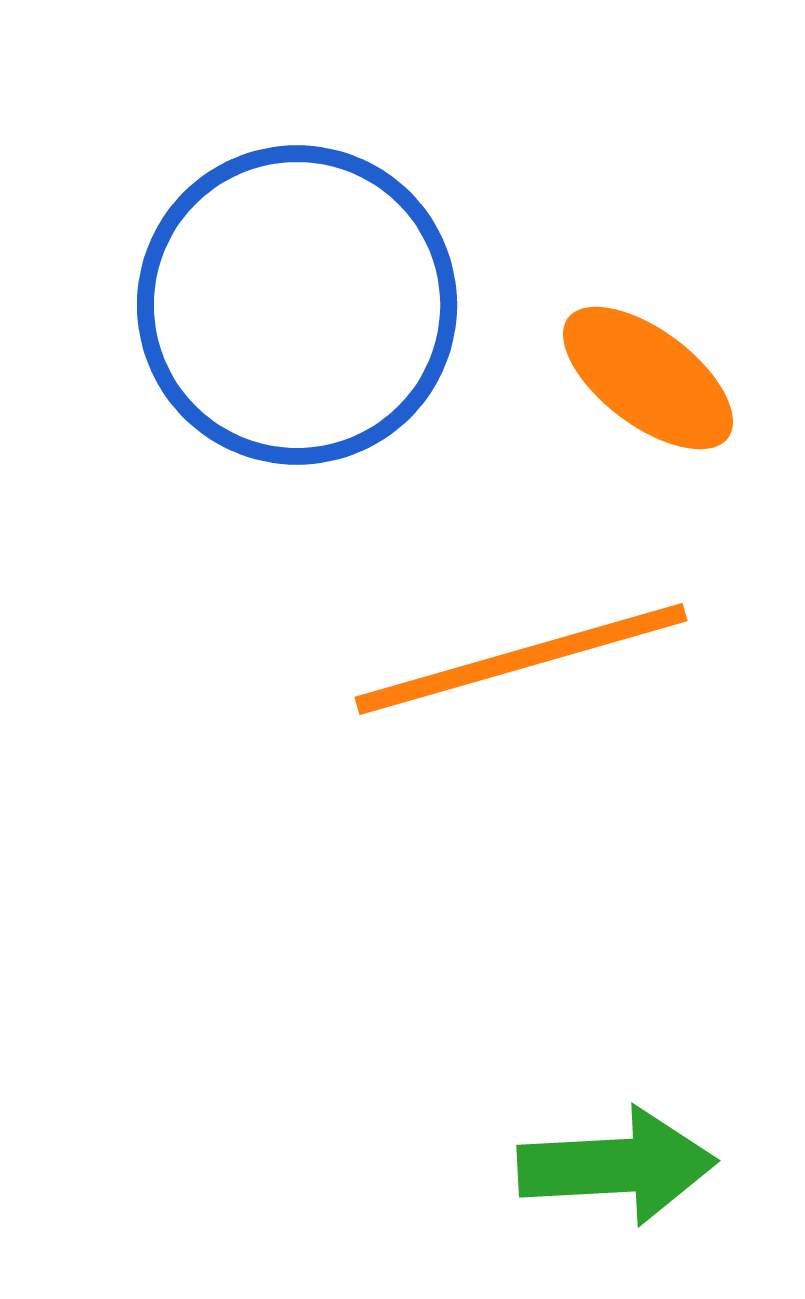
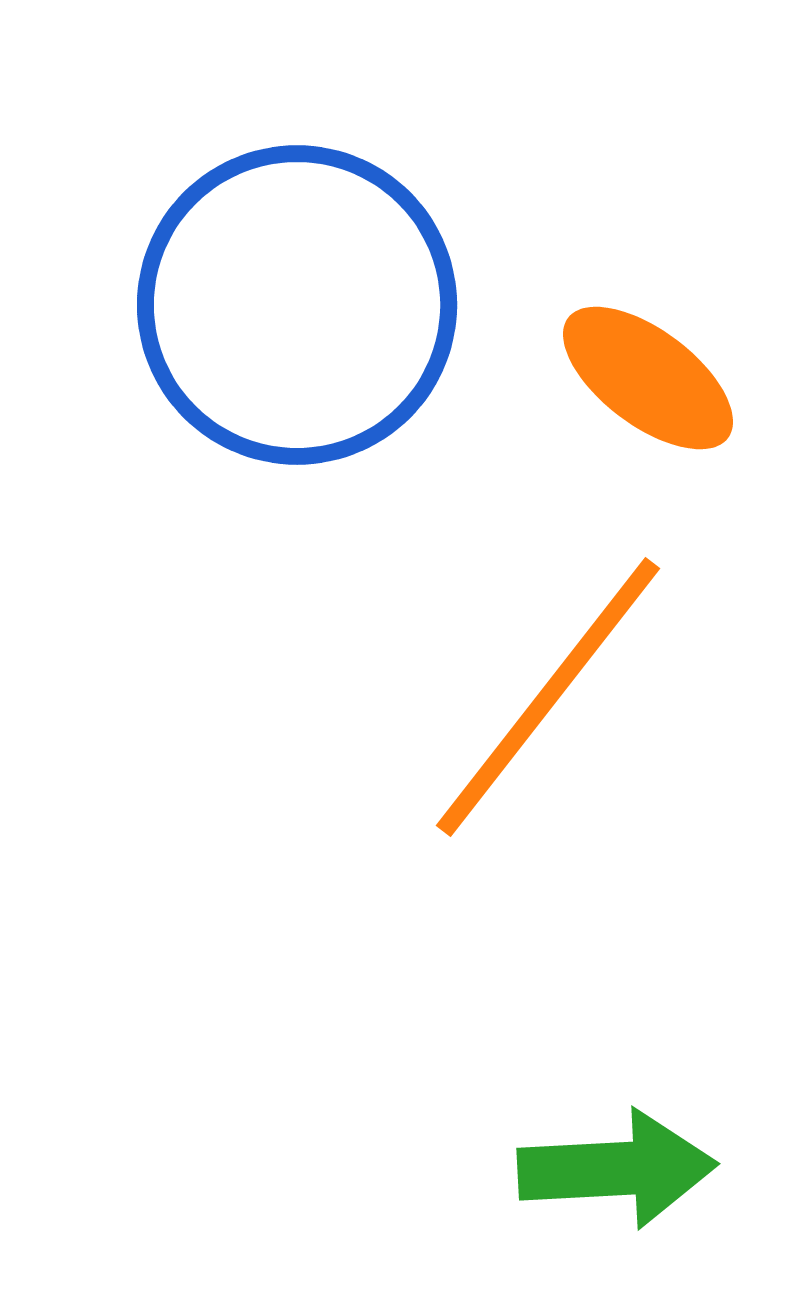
orange line: moved 27 px right, 38 px down; rotated 36 degrees counterclockwise
green arrow: moved 3 px down
